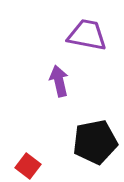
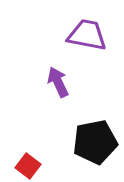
purple arrow: moved 1 px left, 1 px down; rotated 12 degrees counterclockwise
